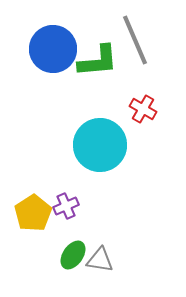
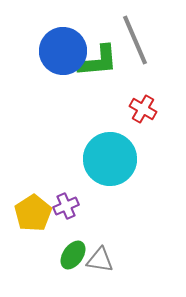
blue circle: moved 10 px right, 2 px down
cyan circle: moved 10 px right, 14 px down
